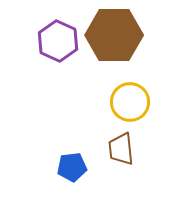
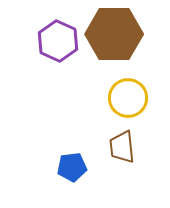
brown hexagon: moved 1 px up
yellow circle: moved 2 px left, 4 px up
brown trapezoid: moved 1 px right, 2 px up
